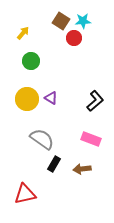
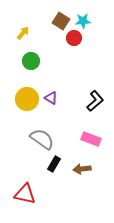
red triangle: rotated 25 degrees clockwise
